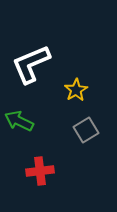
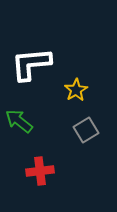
white L-shape: rotated 18 degrees clockwise
green arrow: rotated 12 degrees clockwise
